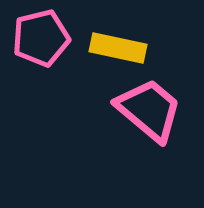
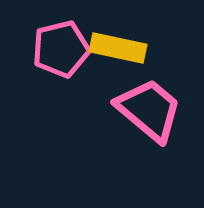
pink pentagon: moved 20 px right, 11 px down
